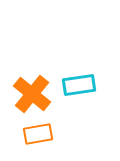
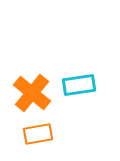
orange cross: moved 1 px up
